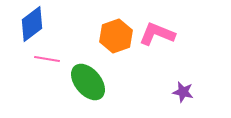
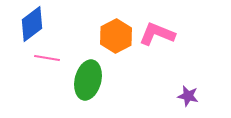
orange hexagon: rotated 8 degrees counterclockwise
pink line: moved 1 px up
green ellipse: moved 2 px up; rotated 54 degrees clockwise
purple star: moved 5 px right, 4 px down
